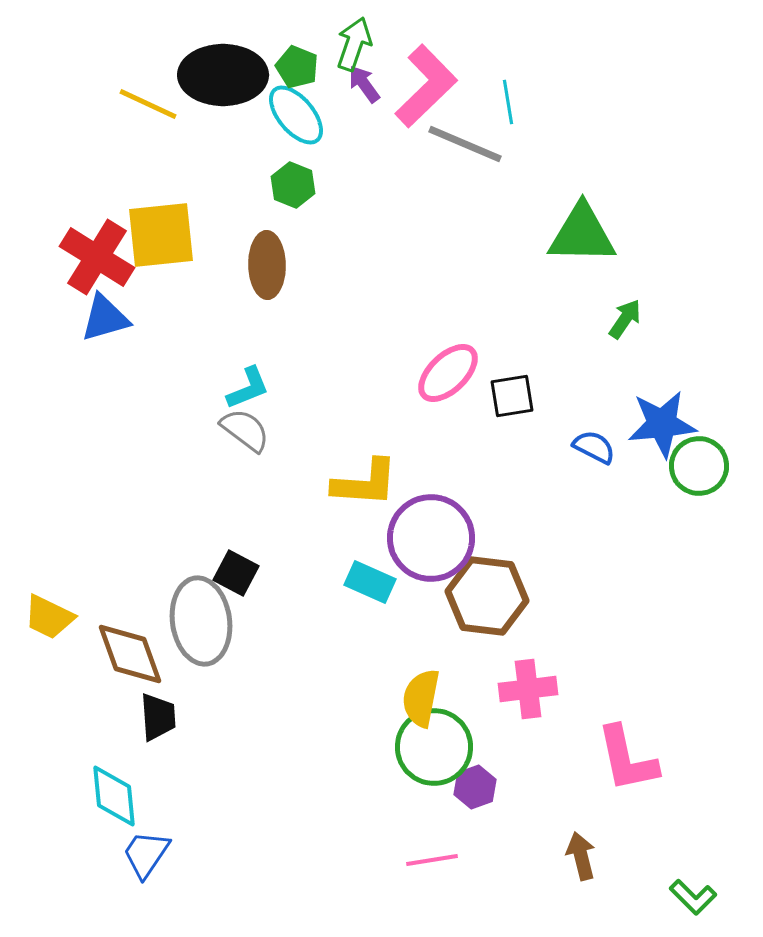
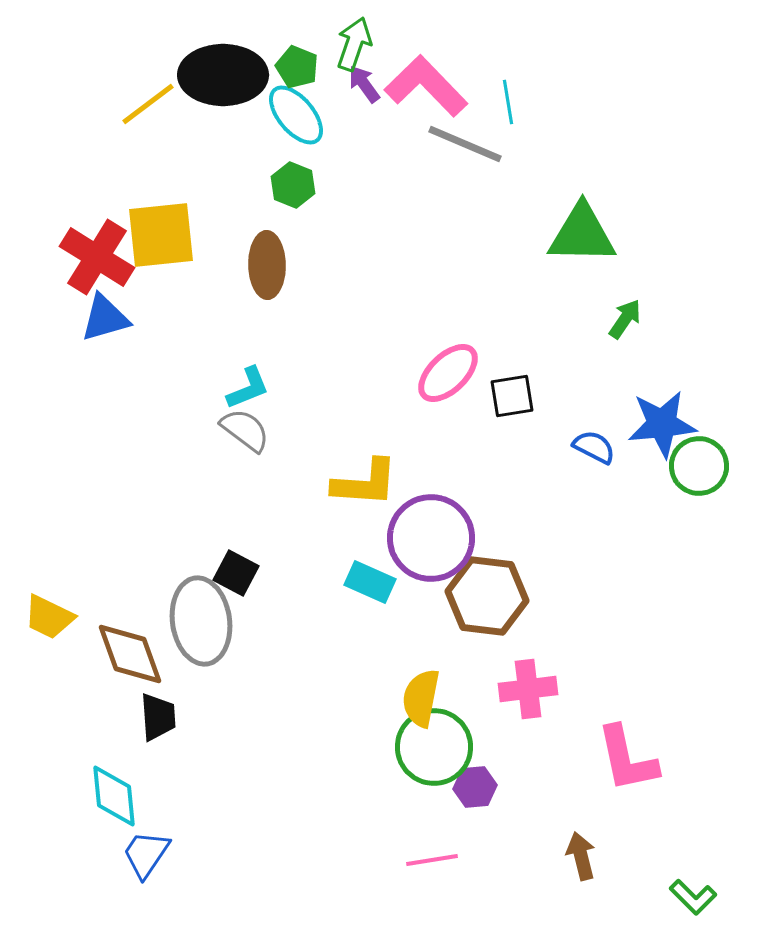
pink L-shape at (426, 86): rotated 90 degrees counterclockwise
yellow line at (148, 104): rotated 62 degrees counterclockwise
purple hexagon at (475, 787): rotated 15 degrees clockwise
